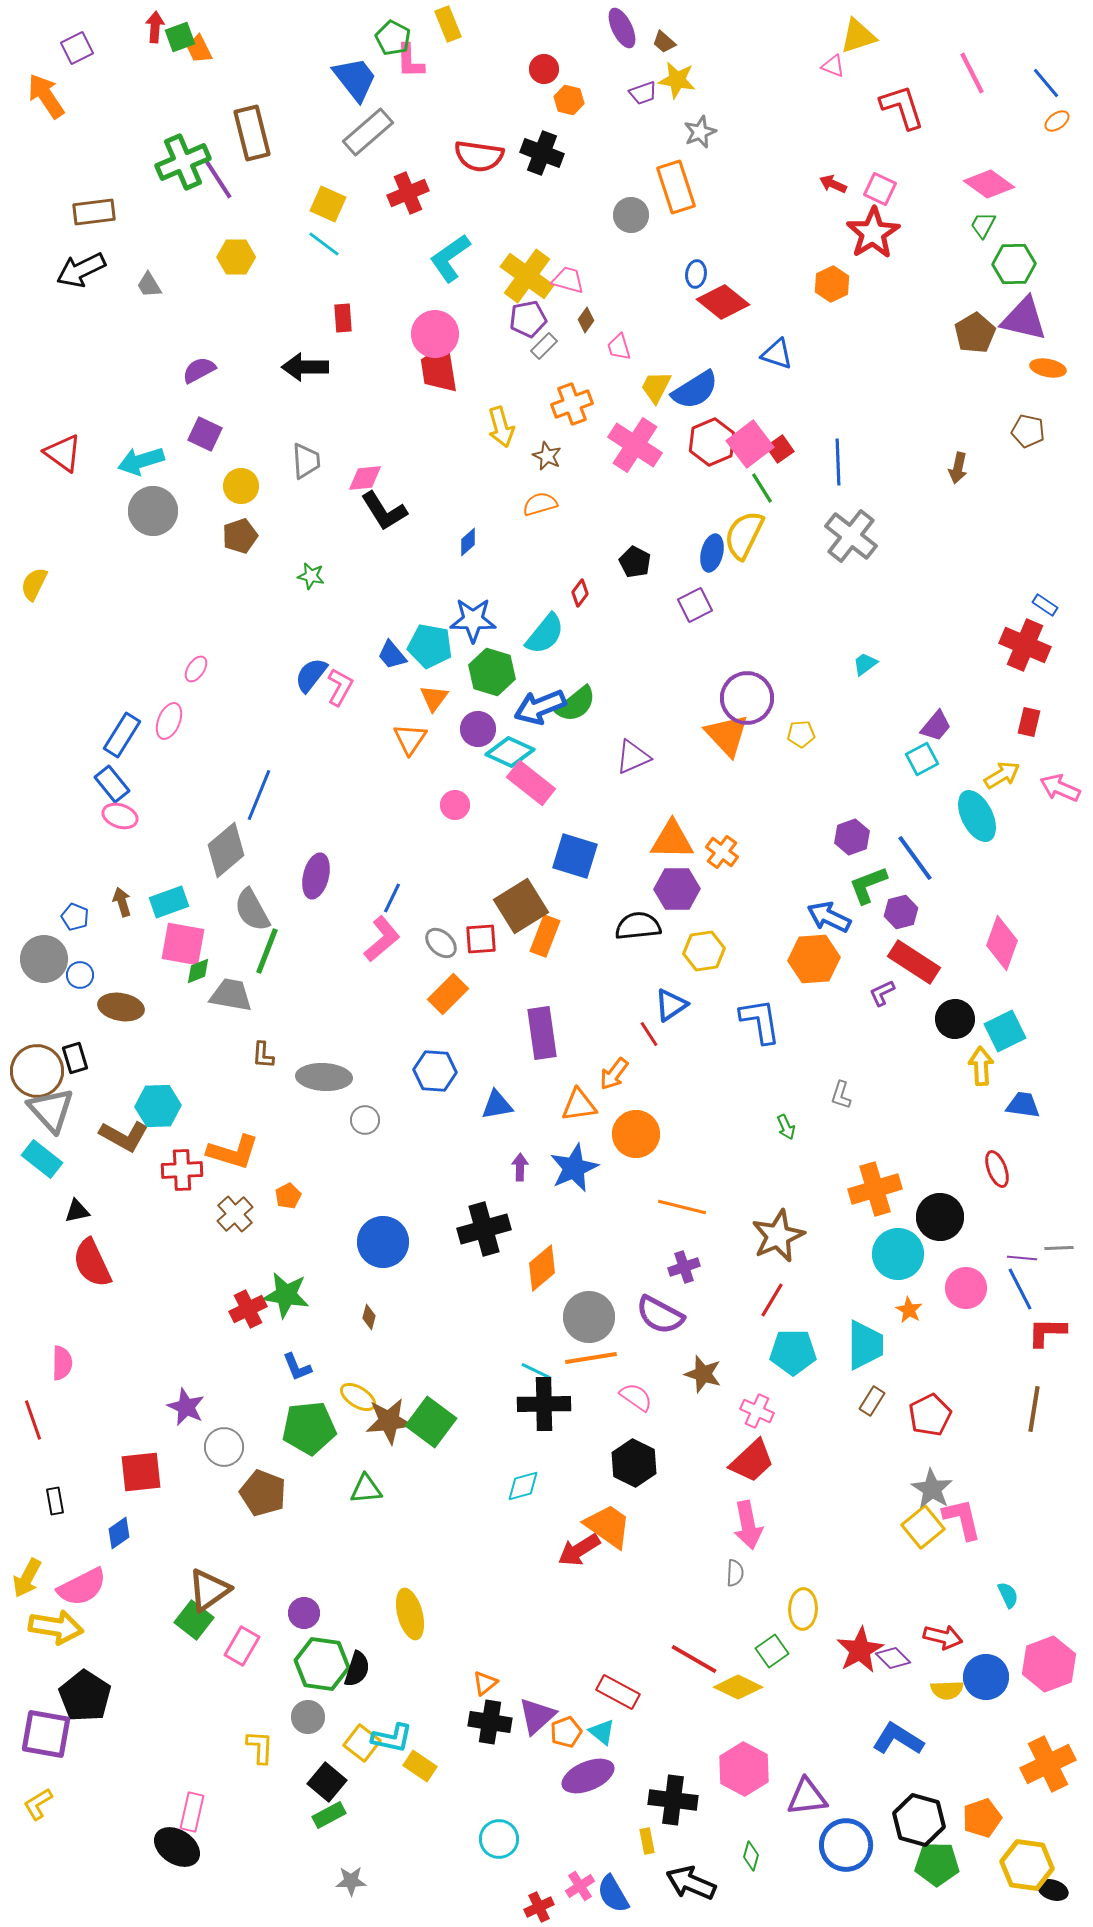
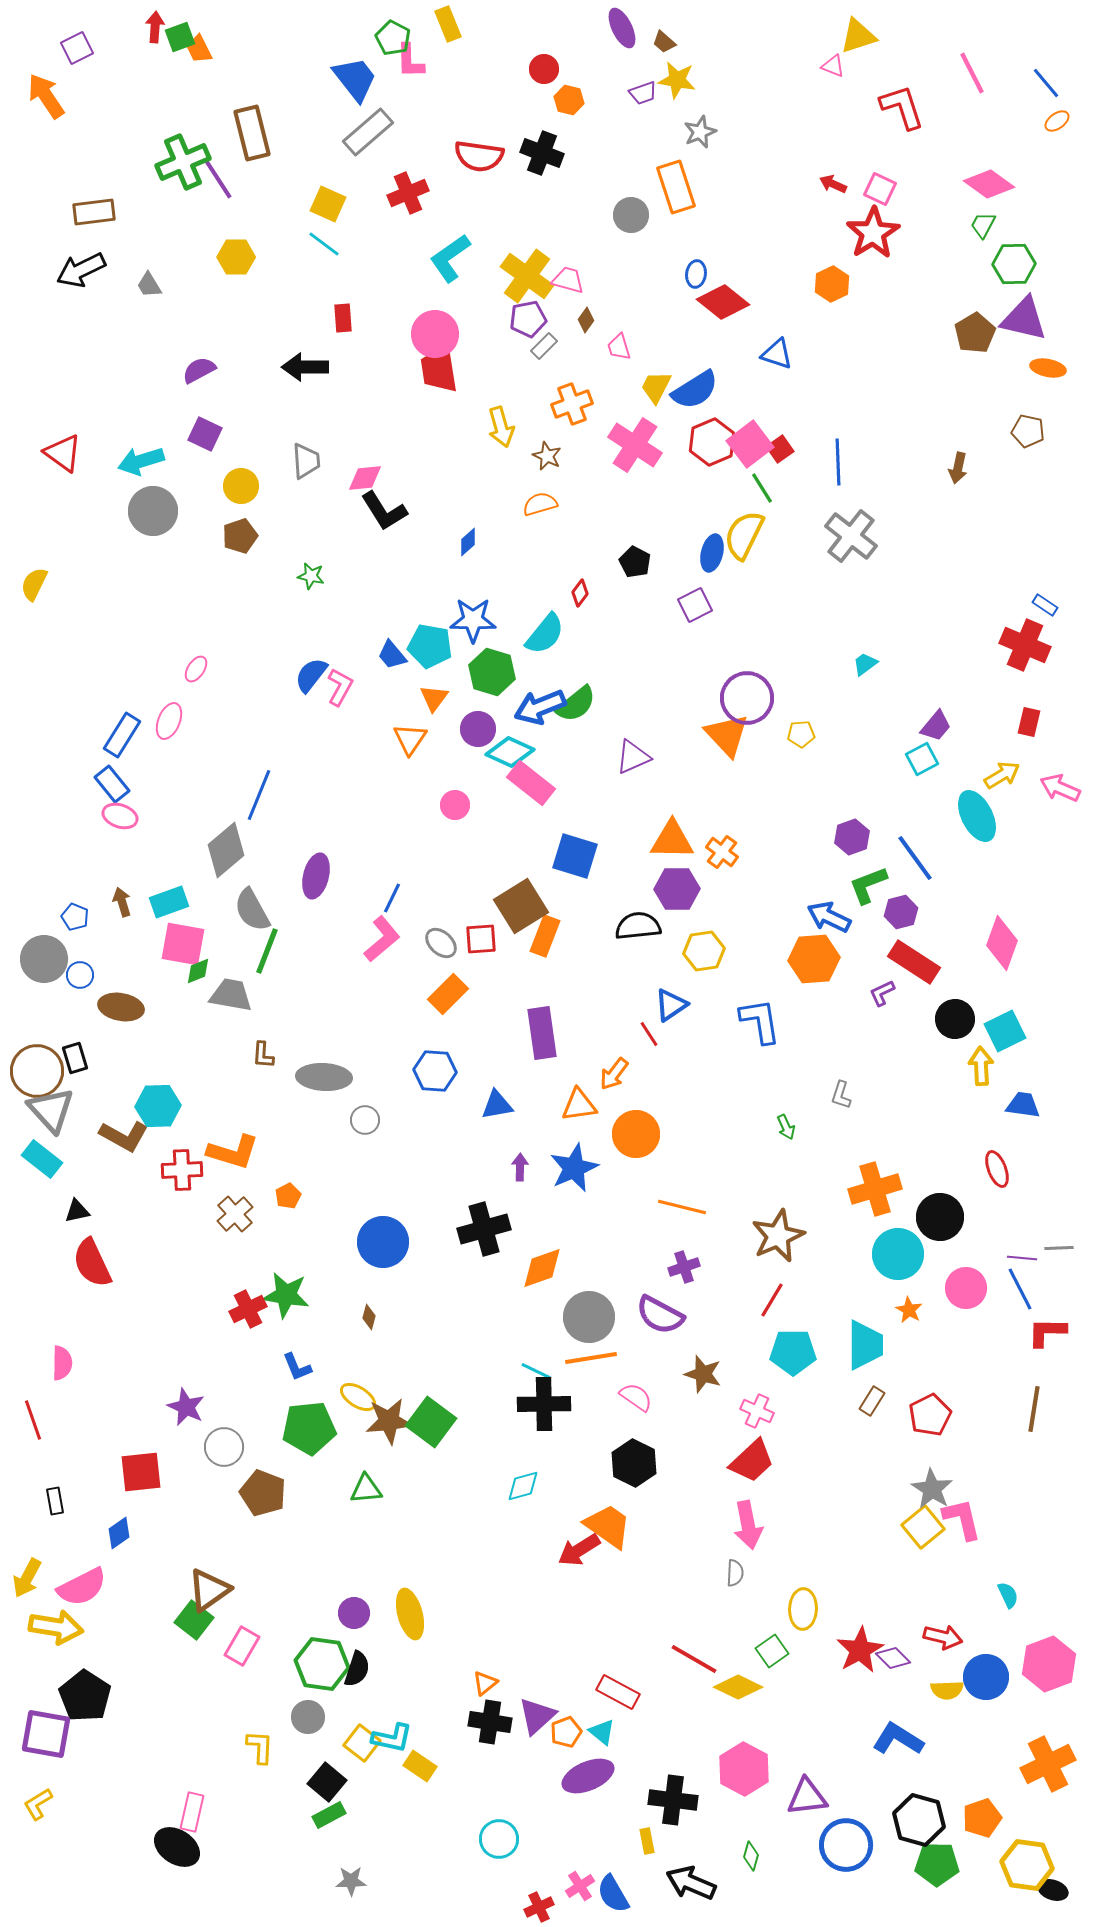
orange diamond at (542, 1268): rotated 21 degrees clockwise
purple circle at (304, 1613): moved 50 px right
